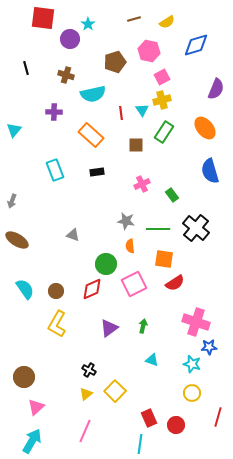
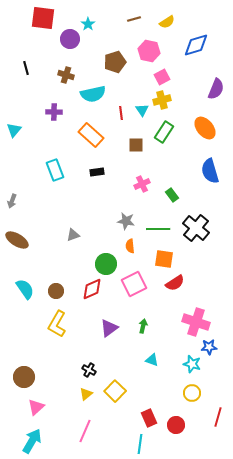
gray triangle at (73, 235): rotated 40 degrees counterclockwise
